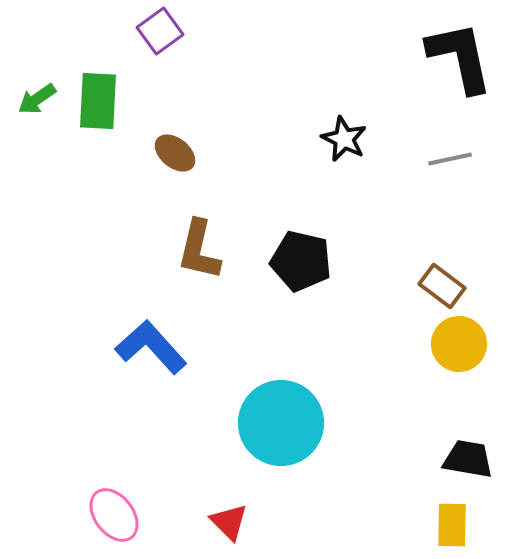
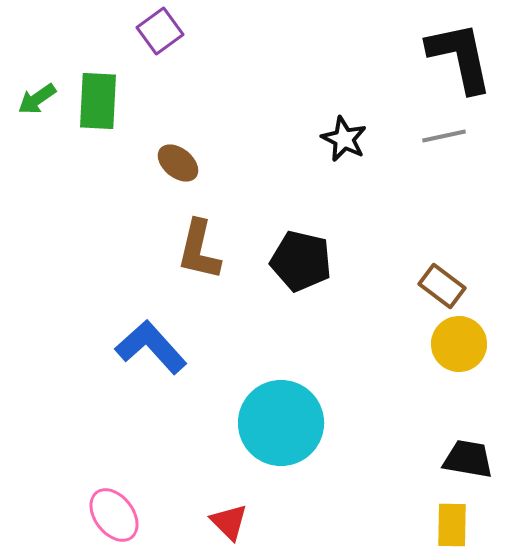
brown ellipse: moved 3 px right, 10 px down
gray line: moved 6 px left, 23 px up
